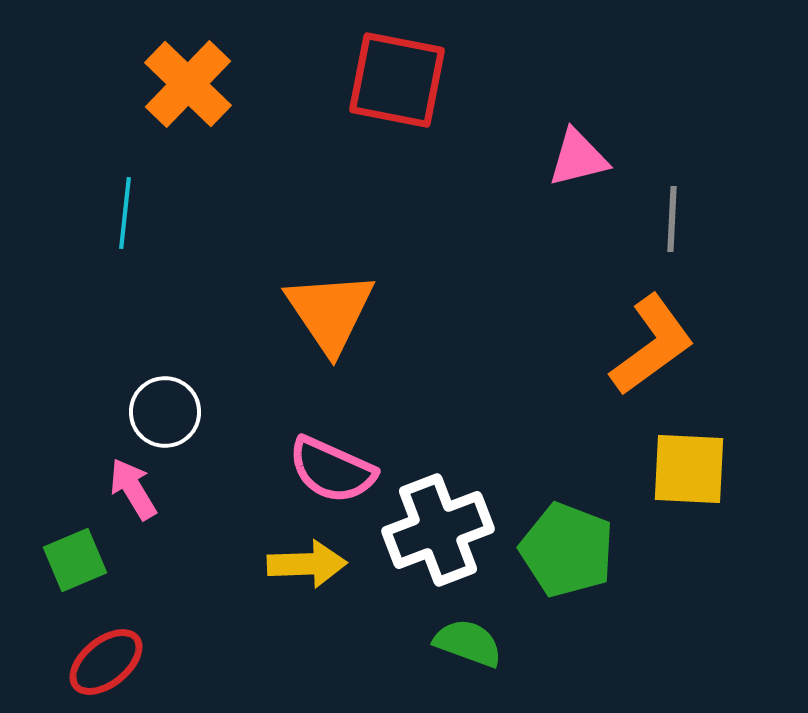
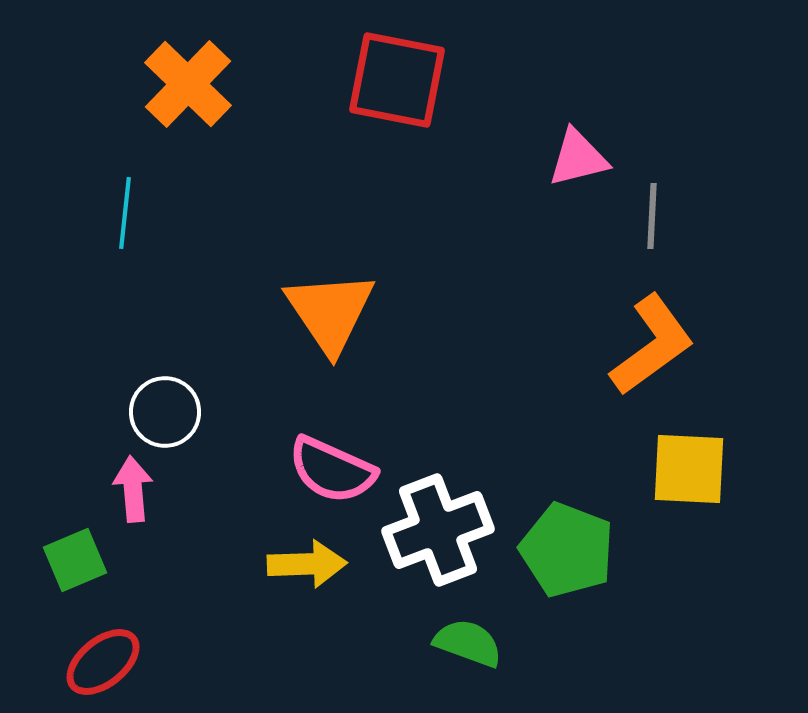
gray line: moved 20 px left, 3 px up
pink arrow: rotated 26 degrees clockwise
red ellipse: moved 3 px left
